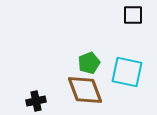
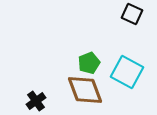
black square: moved 1 px left, 1 px up; rotated 25 degrees clockwise
cyan square: rotated 16 degrees clockwise
black cross: rotated 24 degrees counterclockwise
